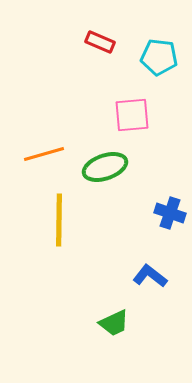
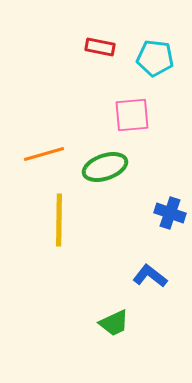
red rectangle: moved 5 px down; rotated 12 degrees counterclockwise
cyan pentagon: moved 4 px left, 1 px down
